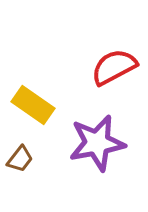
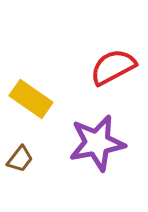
red semicircle: moved 1 px left
yellow rectangle: moved 2 px left, 6 px up
